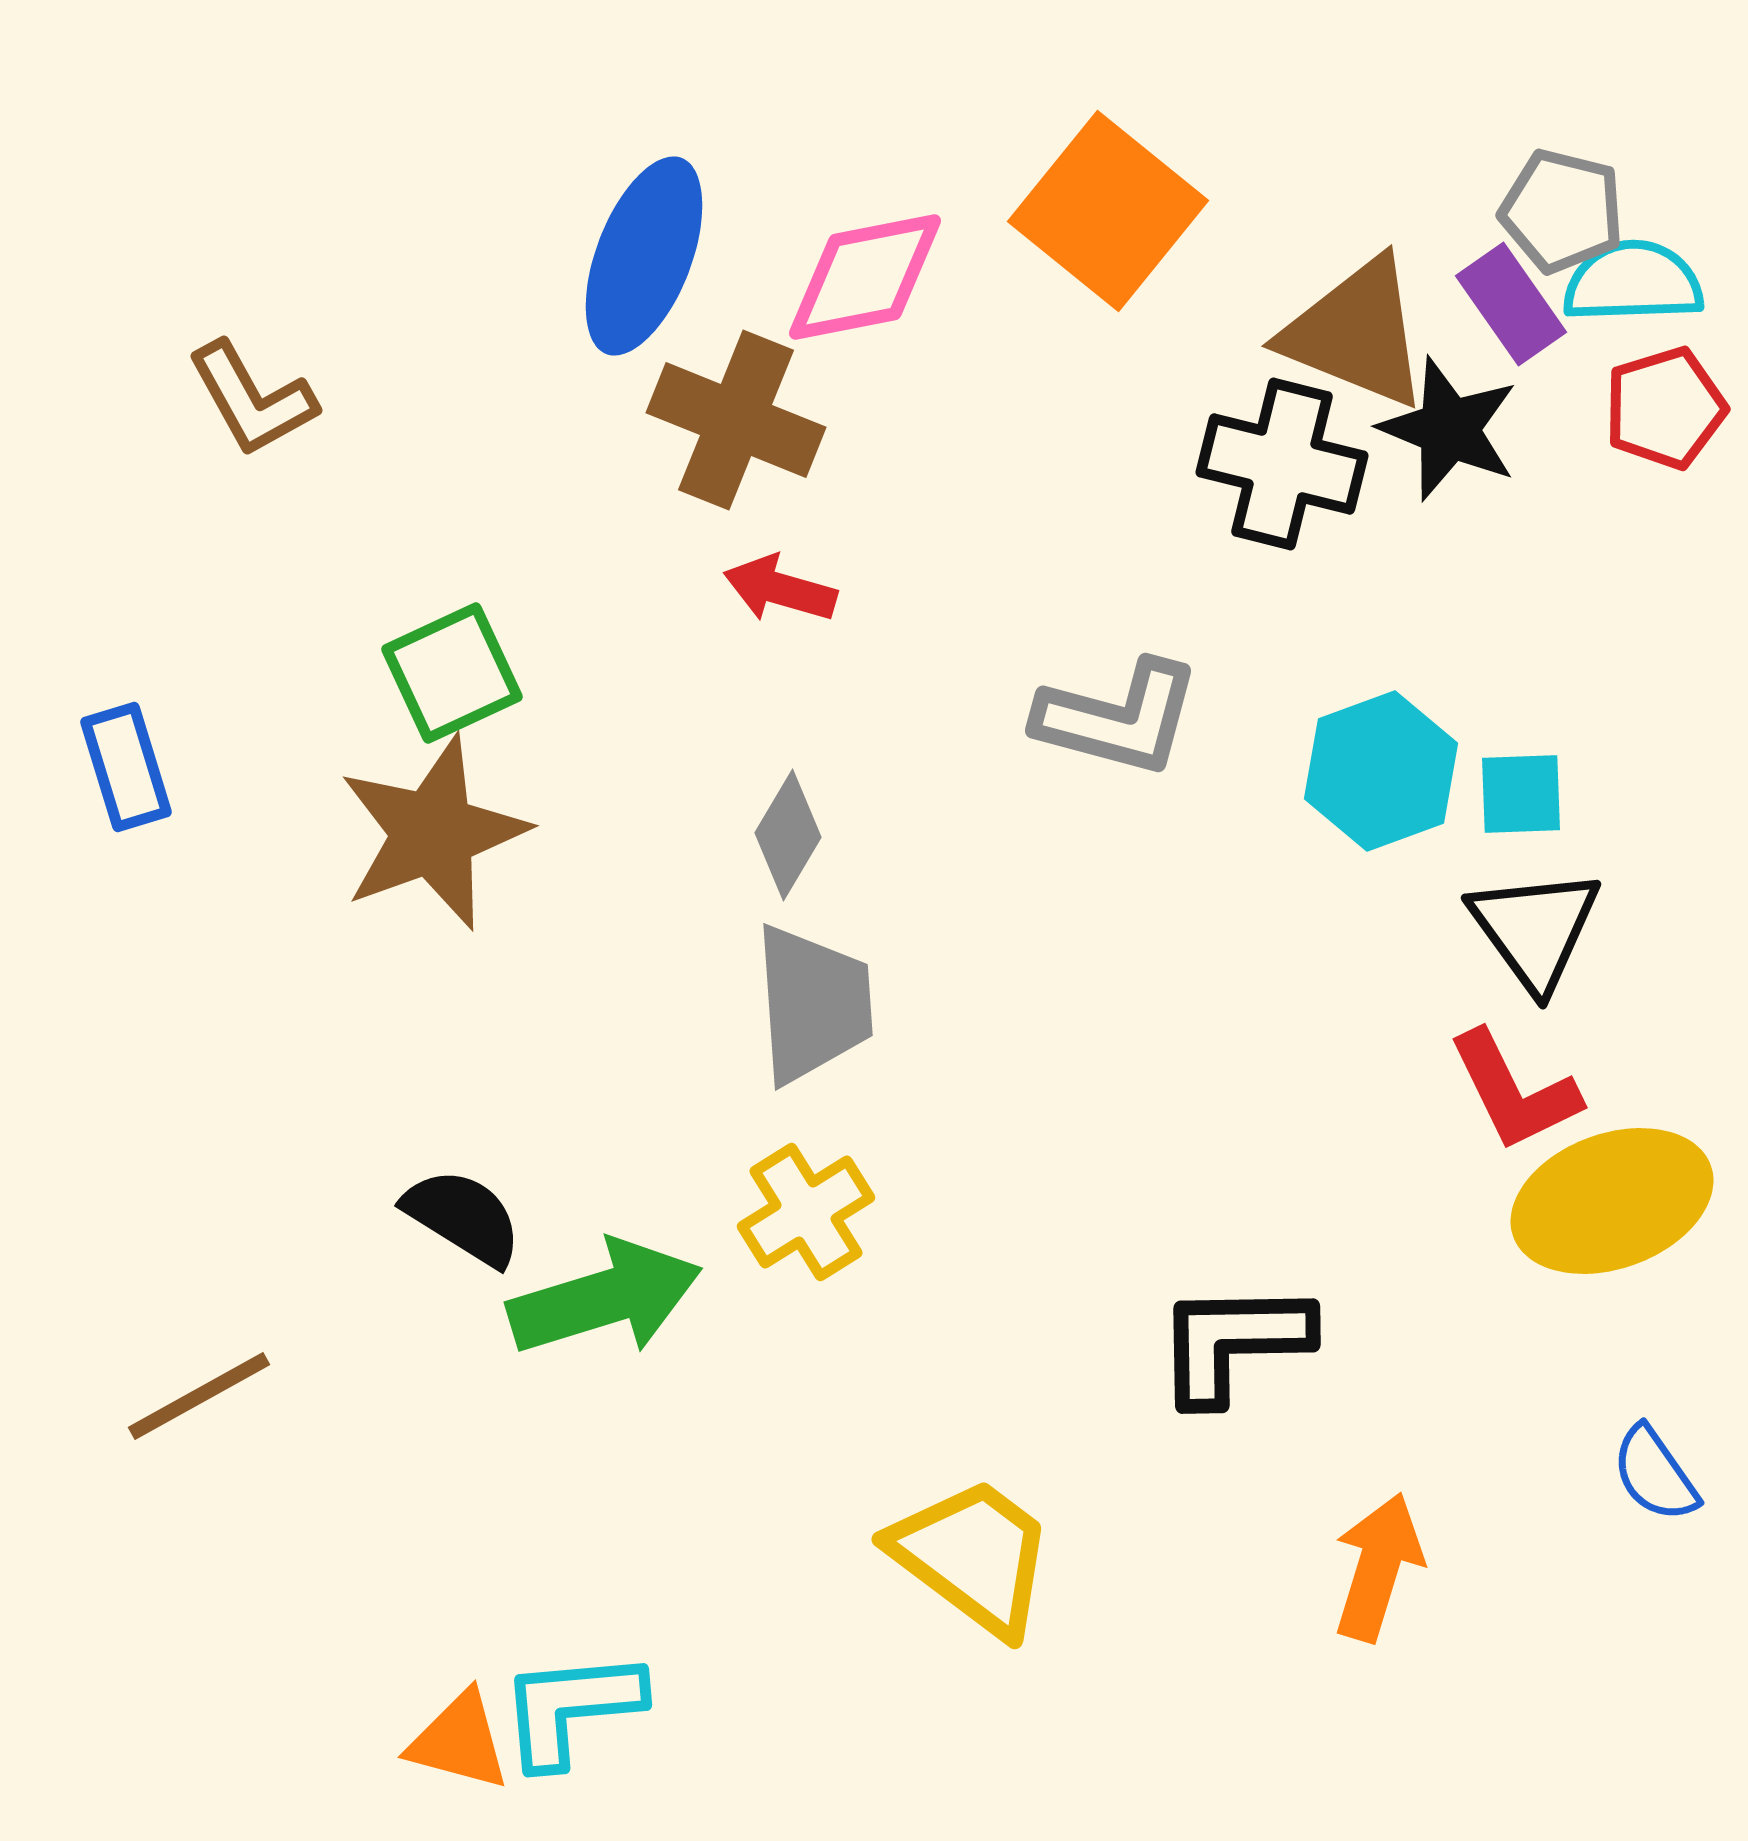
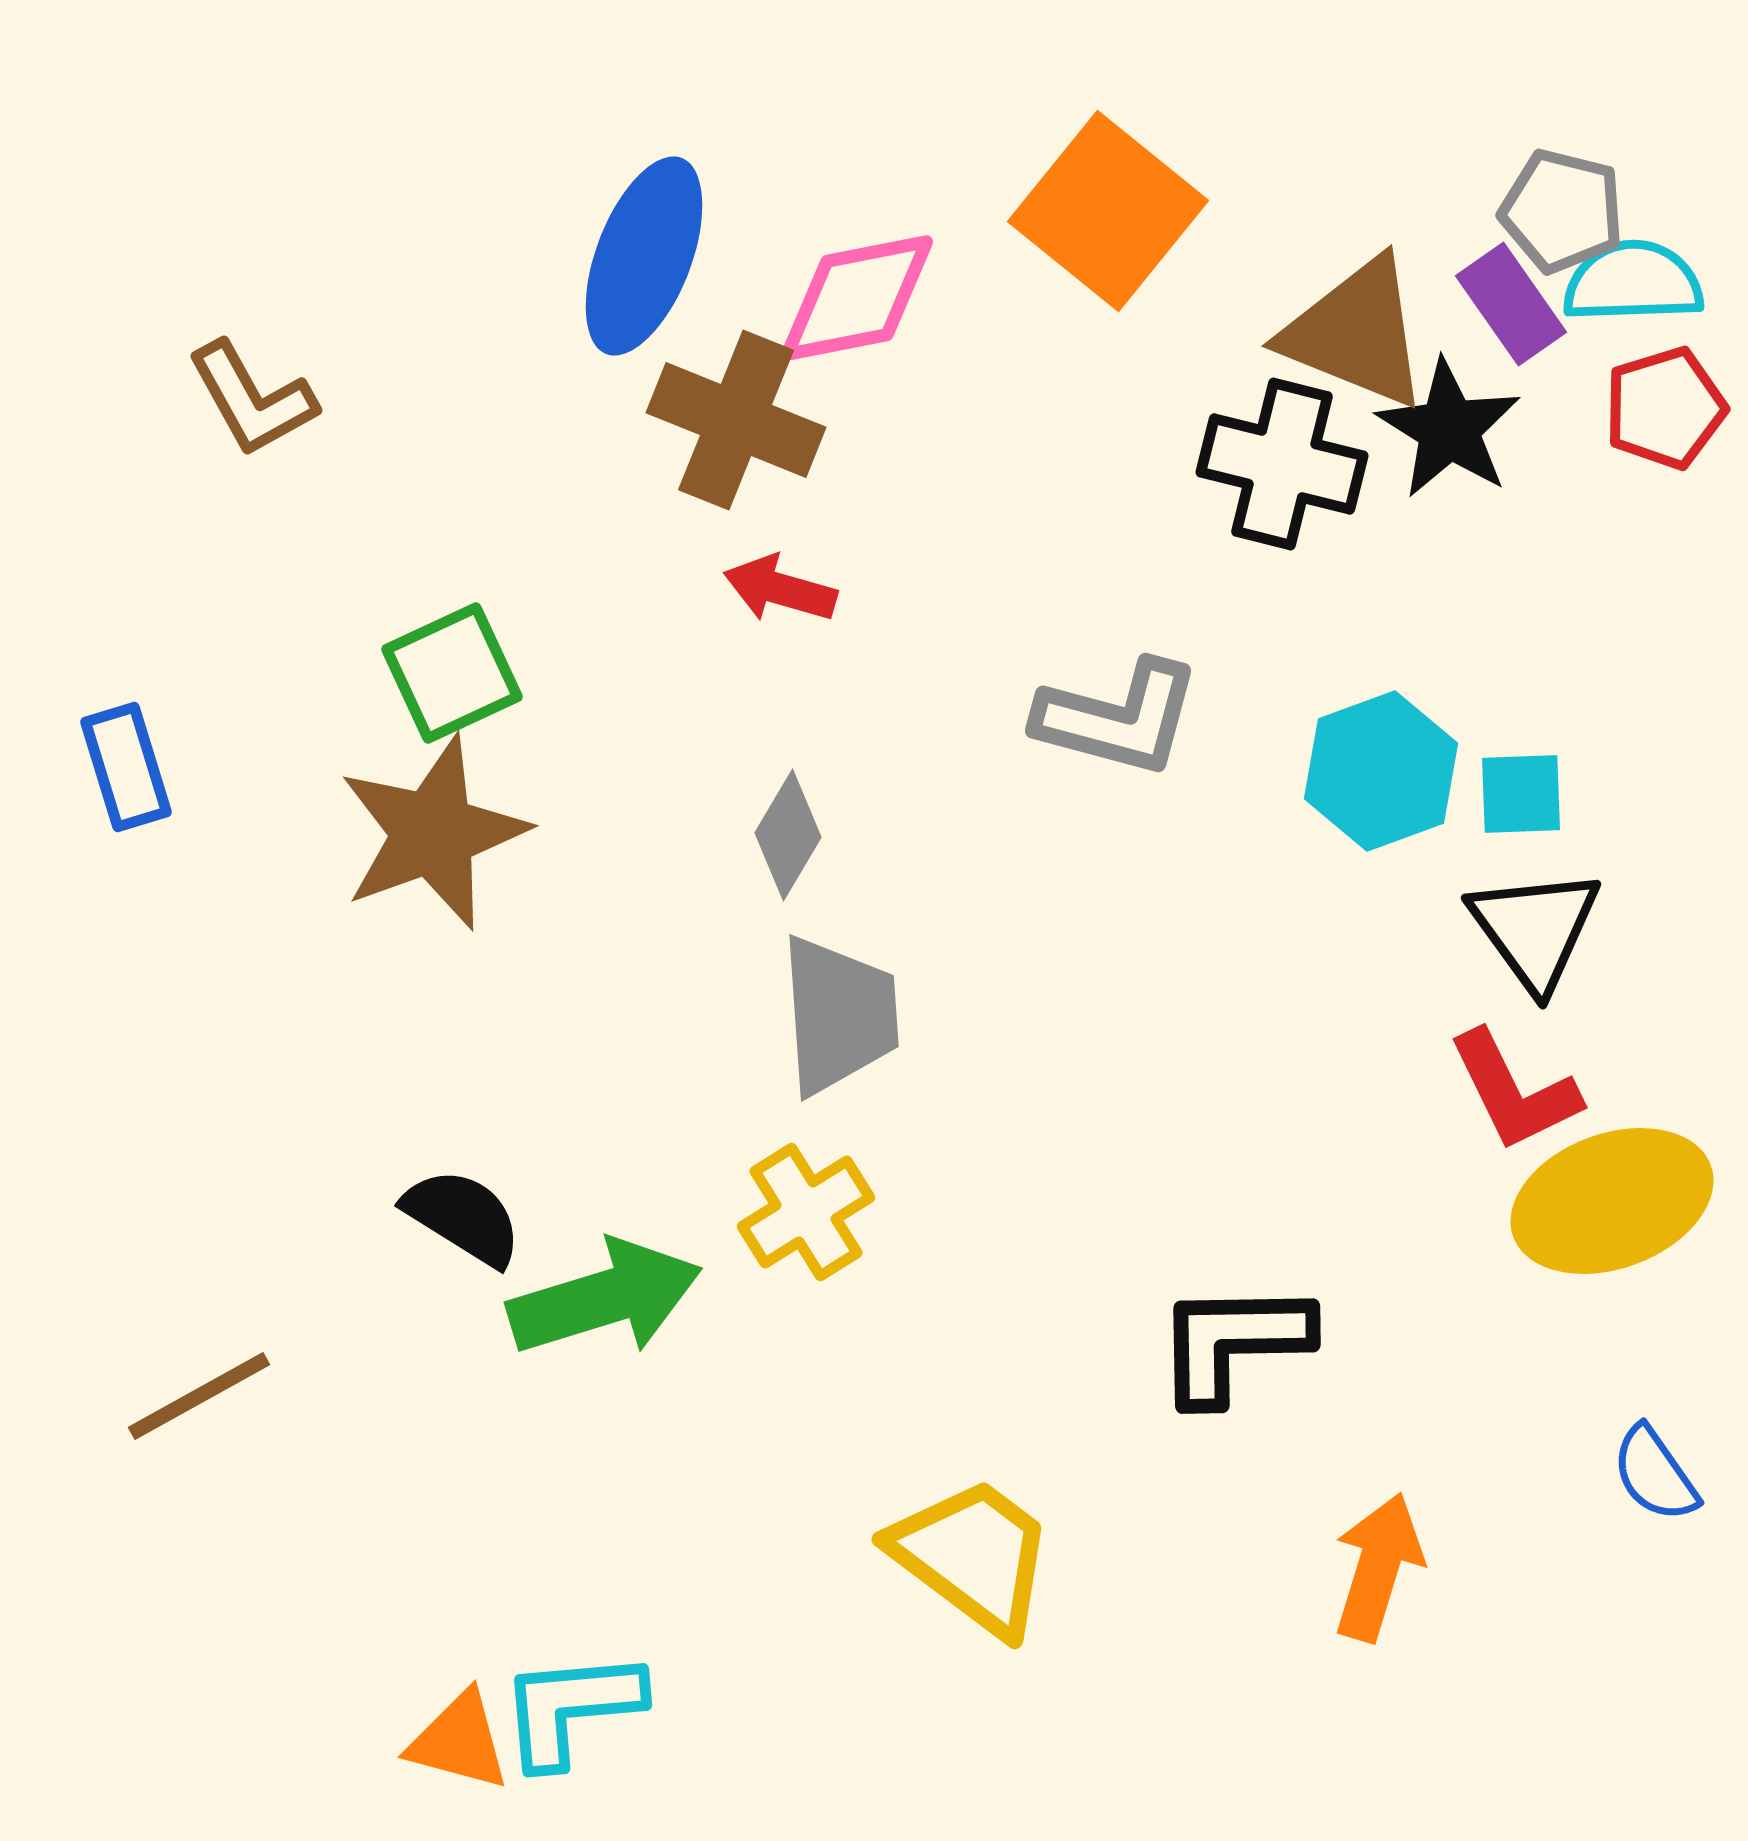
pink diamond: moved 8 px left, 21 px down
black star: rotated 10 degrees clockwise
gray trapezoid: moved 26 px right, 11 px down
